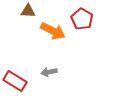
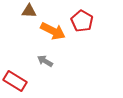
brown triangle: moved 1 px right
red pentagon: moved 2 px down
gray arrow: moved 4 px left, 11 px up; rotated 42 degrees clockwise
